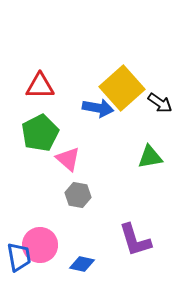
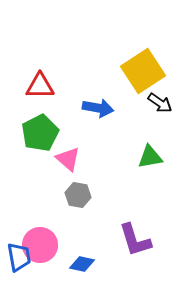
yellow square: moved 21 px right, 17 px up; rotated 9 degrees clockwise
